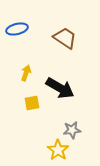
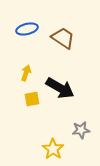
blue ellipse: moved 10 px right
brown trapezoid: moved 2 px left
yellow square: moved 4 px up
gray star: moved 9 px right
yellow star: moved 5 px left, 1 px up
